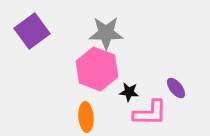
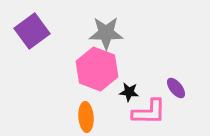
pink L-shape: moved 1 px left, 1 px up
